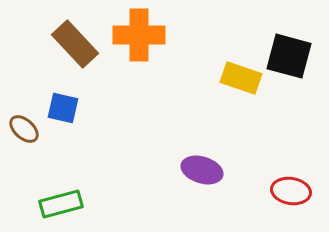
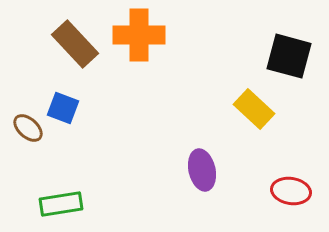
yellow rectangle: moved 13 px right, 31 px down; rotated 24 degrees clockwise
blue square: rotated 8 degrees clockwise
brown ellipse: moved 4 px right, 1 px up
purple ellipse: rotated 60 degrees clockwise
green rectangle: rotated 6 degrees clockwise
